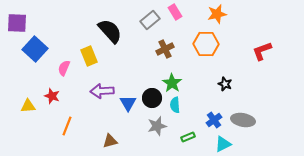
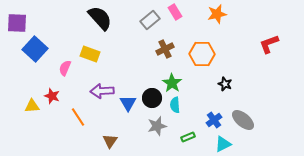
black semicircle: moved 10 px left, 13 px up
orange hexagon: moved 4 px left, 10 px down
red L-shape: moved 7 px right, 7 px up
yellow rectangle: moved 1 px right, 2 px up; rotated 48 degrees counterclockwise
pink semicircle: moved 1 px right
yellow triangle: moved 4 px right
gray ellipse: rotated 30 degrees clockwise
orange line: moved 11 px right, 9 px up; rotated 54 degrees counterclockwise
brown triangle: rotated 42 degrees counterclockwise
